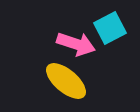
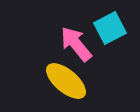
pink arrow: rotated 147 degrees counterclockwise
